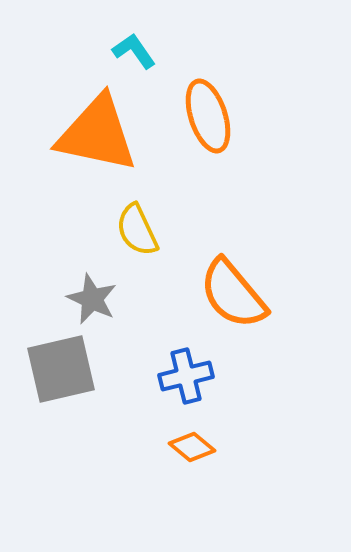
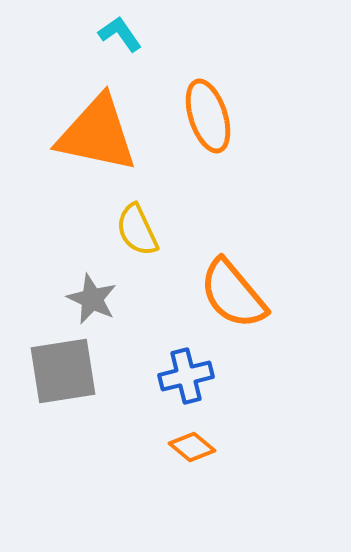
cyan L-shape: moved 14 px left, 17 px up
gray square: moved 2 px right, 2 px down; rotated 4 degrees clockwise
